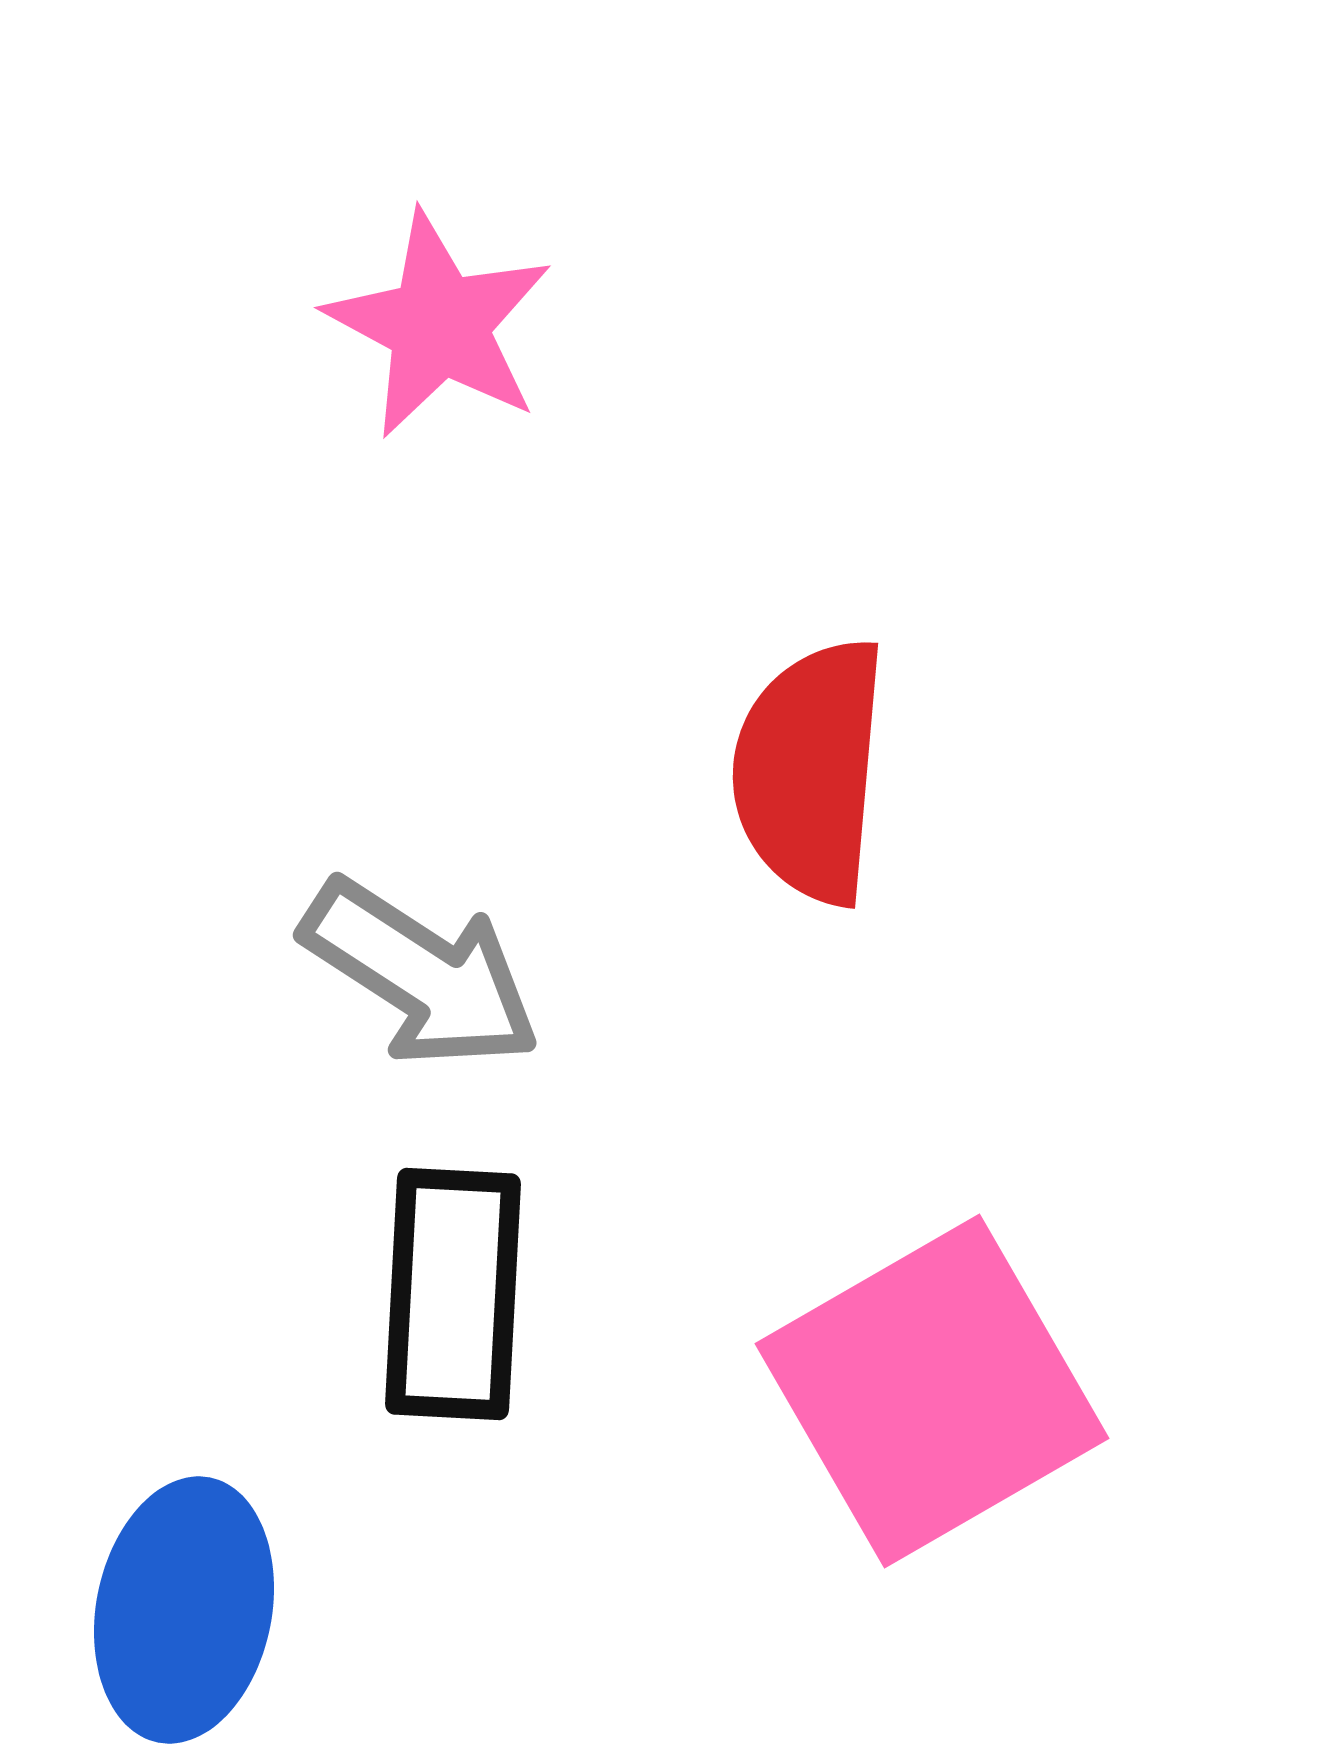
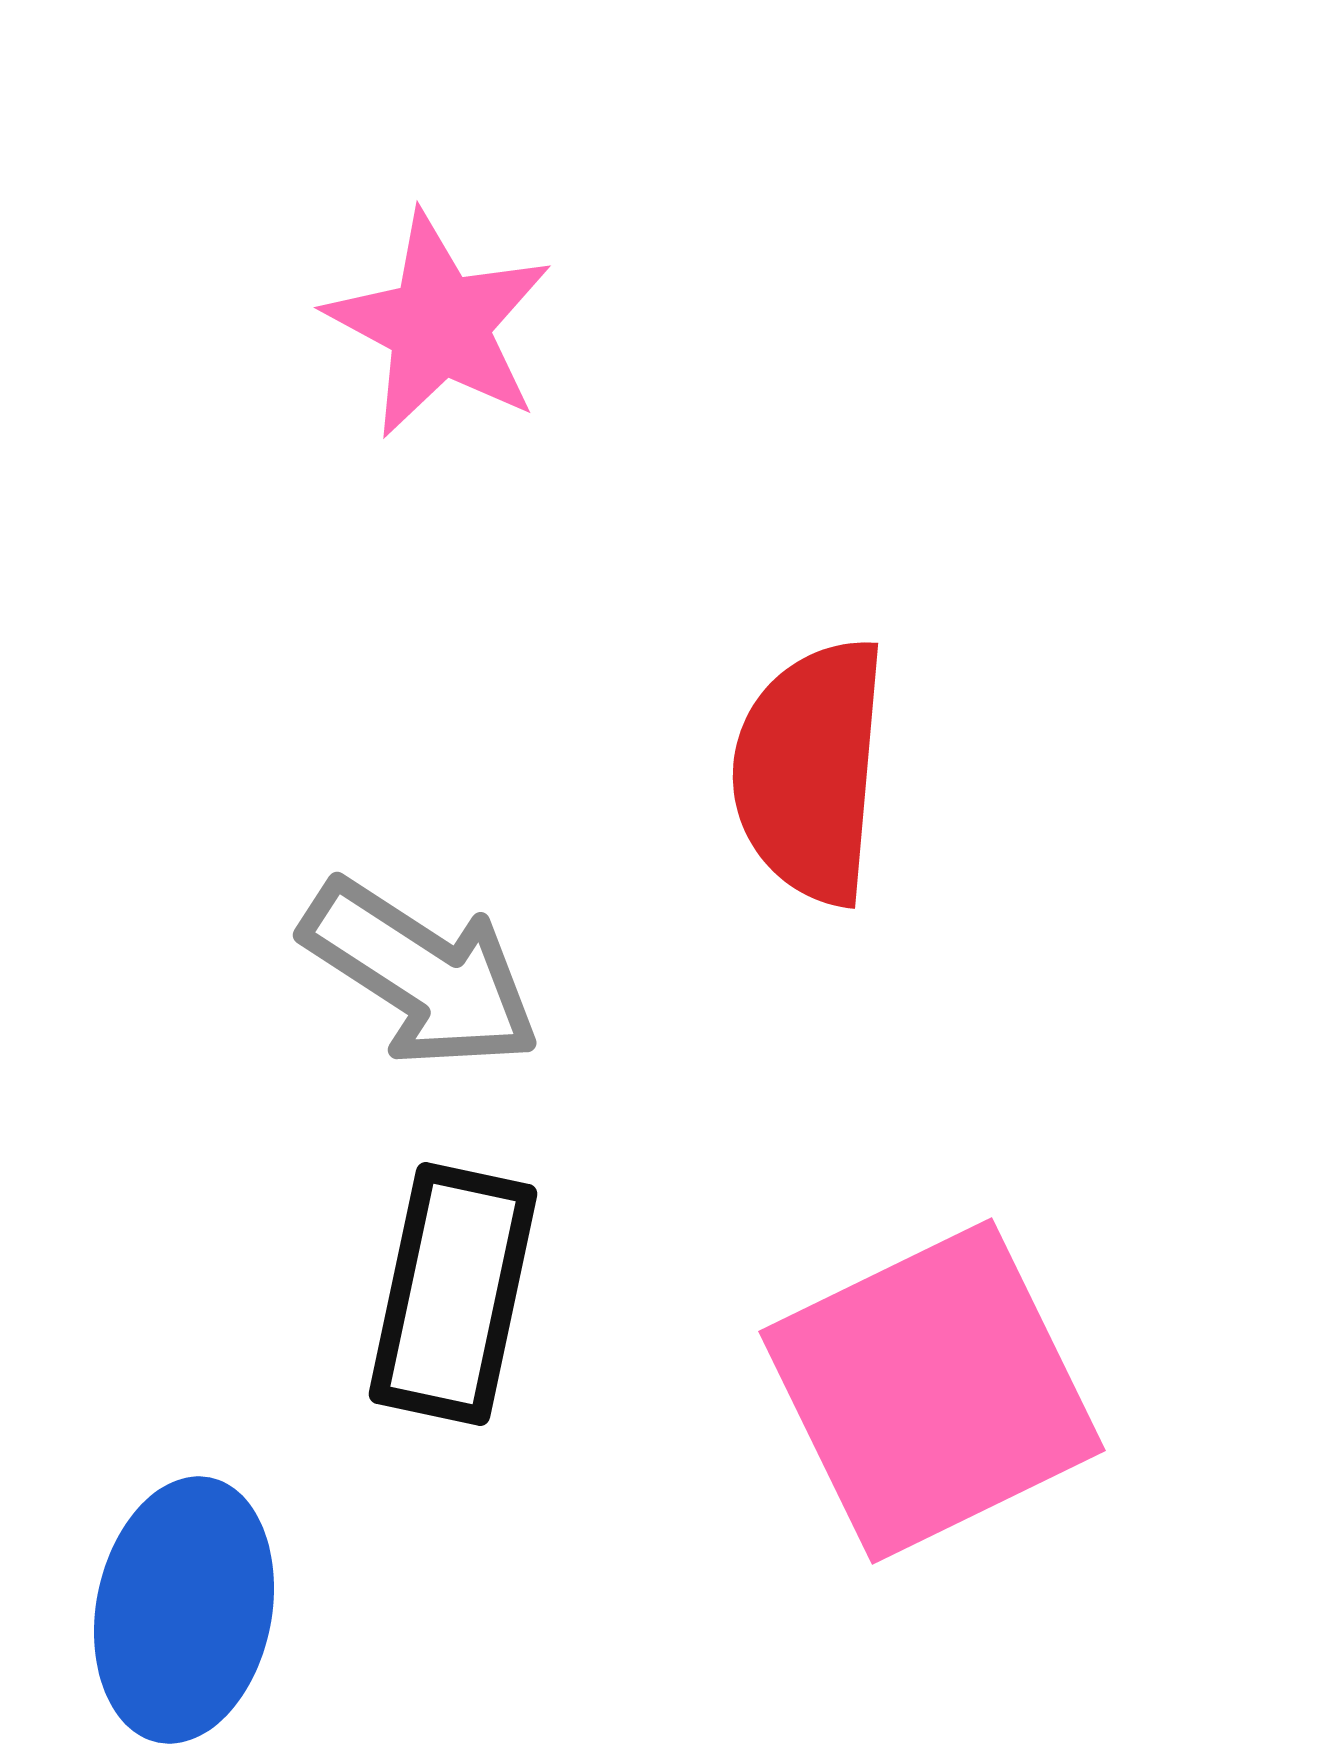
black rectangle: rotated 9 degrees clockwise
pink square: rotated 4 degrees clockwise
